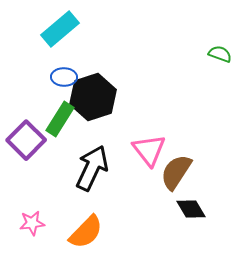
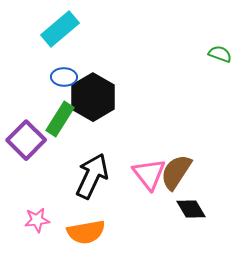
black hexagon: rotated 12 degrees counterclockwise
pink triangle: moved 24 px down
black arrow: moved 8 px down
pink star: moved 5 px right, 3 px up
orange semicircle: rotated 36 degrees clockwise
